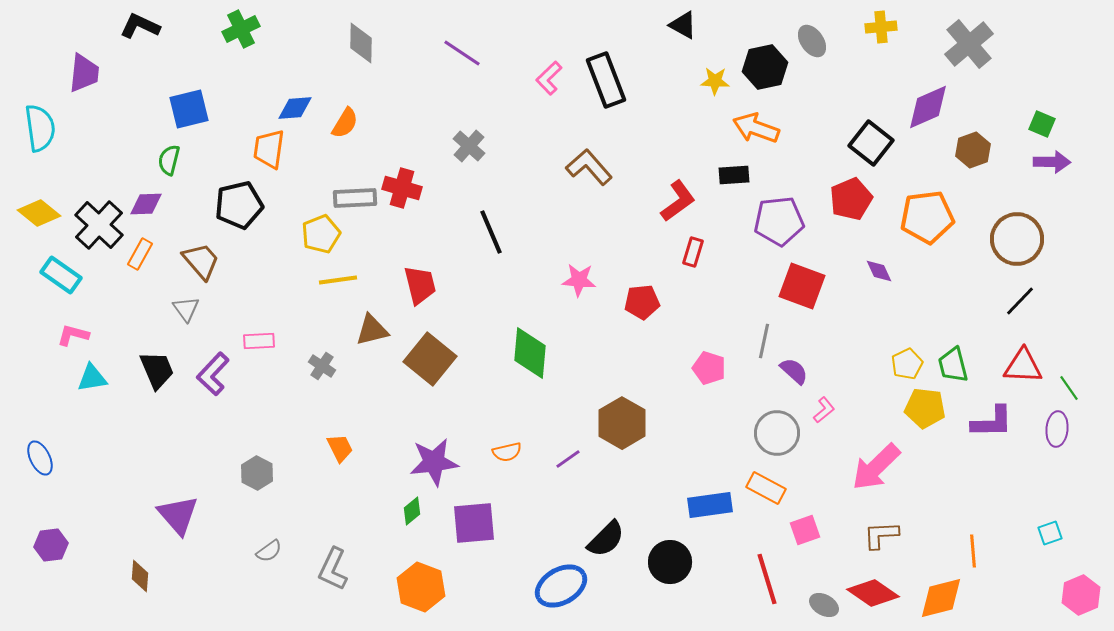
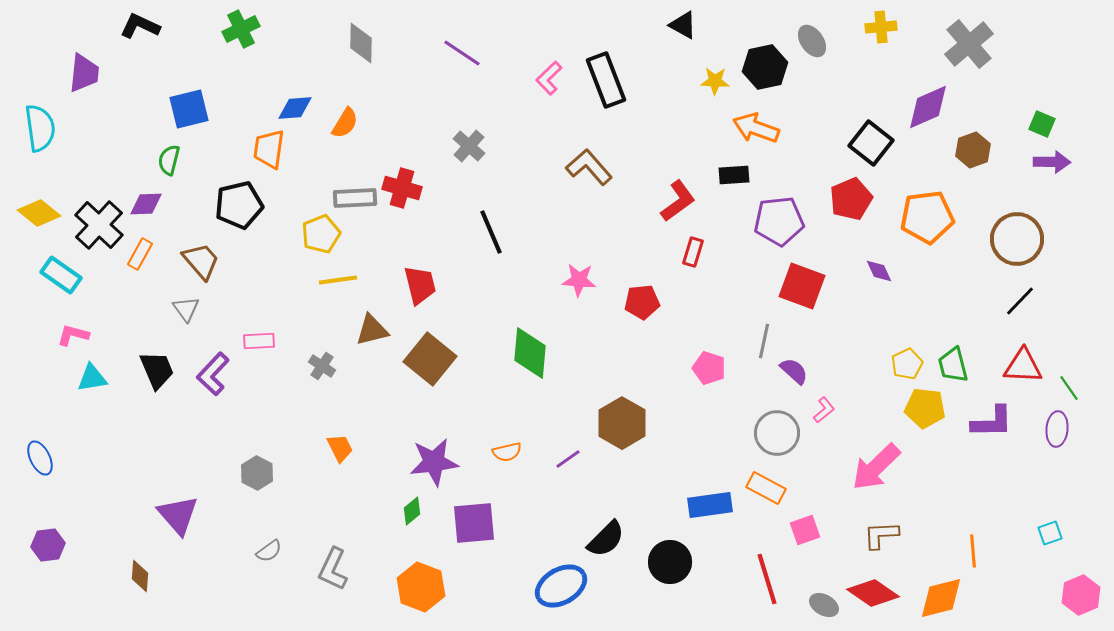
purple hexagon at (51, 545): moved 3 px left
